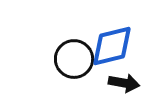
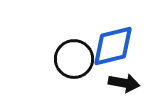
blue diamond: moved 1 px right
